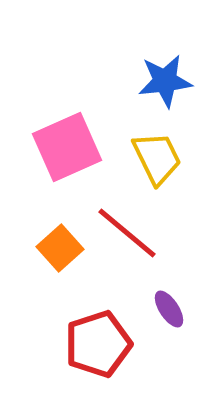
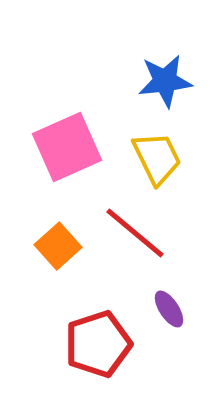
red line: moved 8 px right
orange square: moved 2 px left, 2 px up
